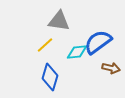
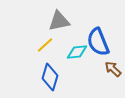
gray triangle: rotated 20 degrees counterclockwise
blue semicircle: rotated 76 degrees counterclockwise
brown arrow: moved 2 px right, 1 px down; rotated 150 degrees counterclockwise
